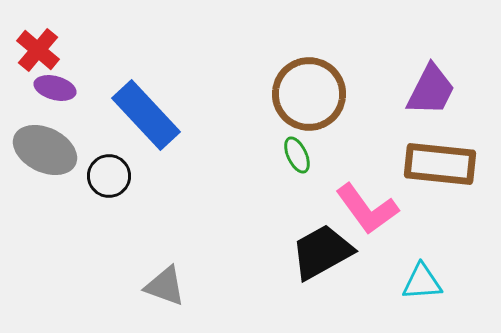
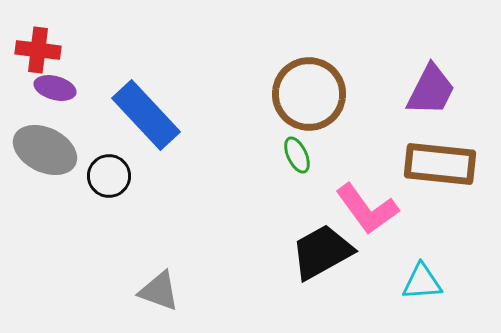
red cross: rotated 33 degrees counterclockwise
gray triangle: moved 6 px left, 5 px down
